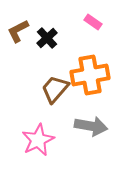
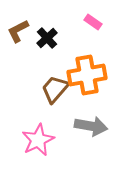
orange cross: moved 3 px left
